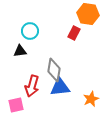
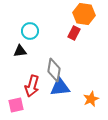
orange hexagon: moved 4 px left
